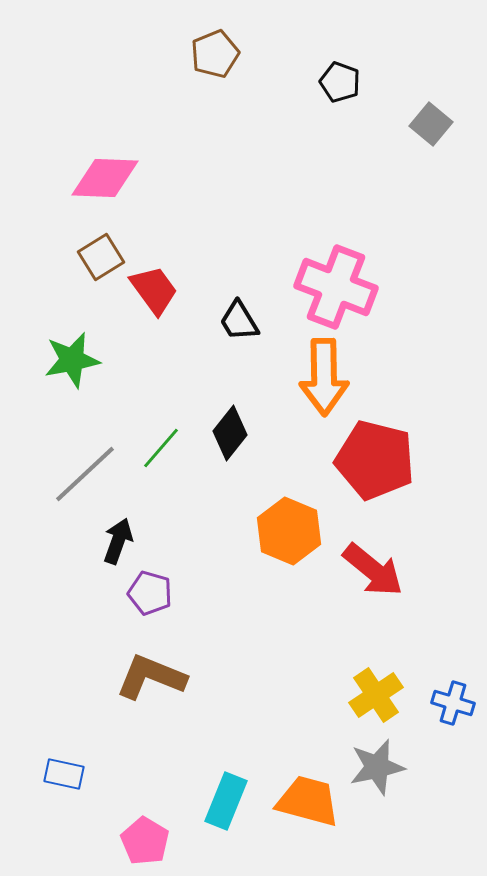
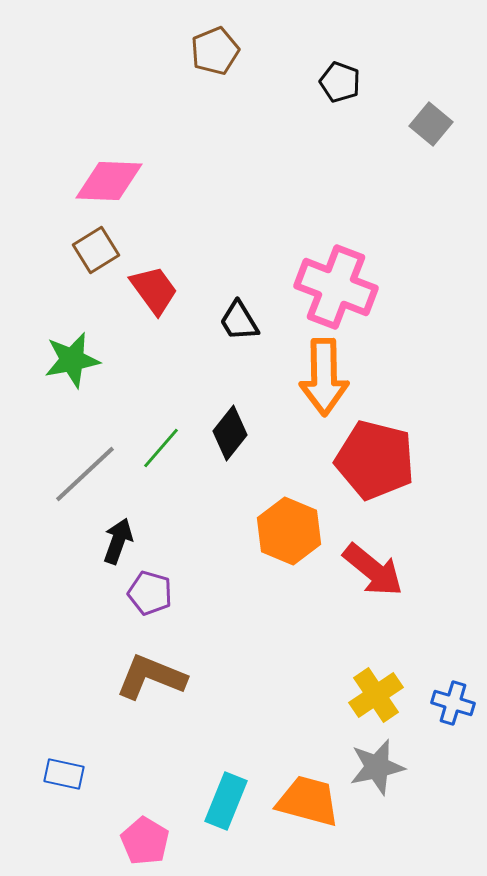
brown pentagon: moved 3 px up
pink diamond: moved 4 px right, 3 px down
brown square: moved 5 px left, 7 px up
